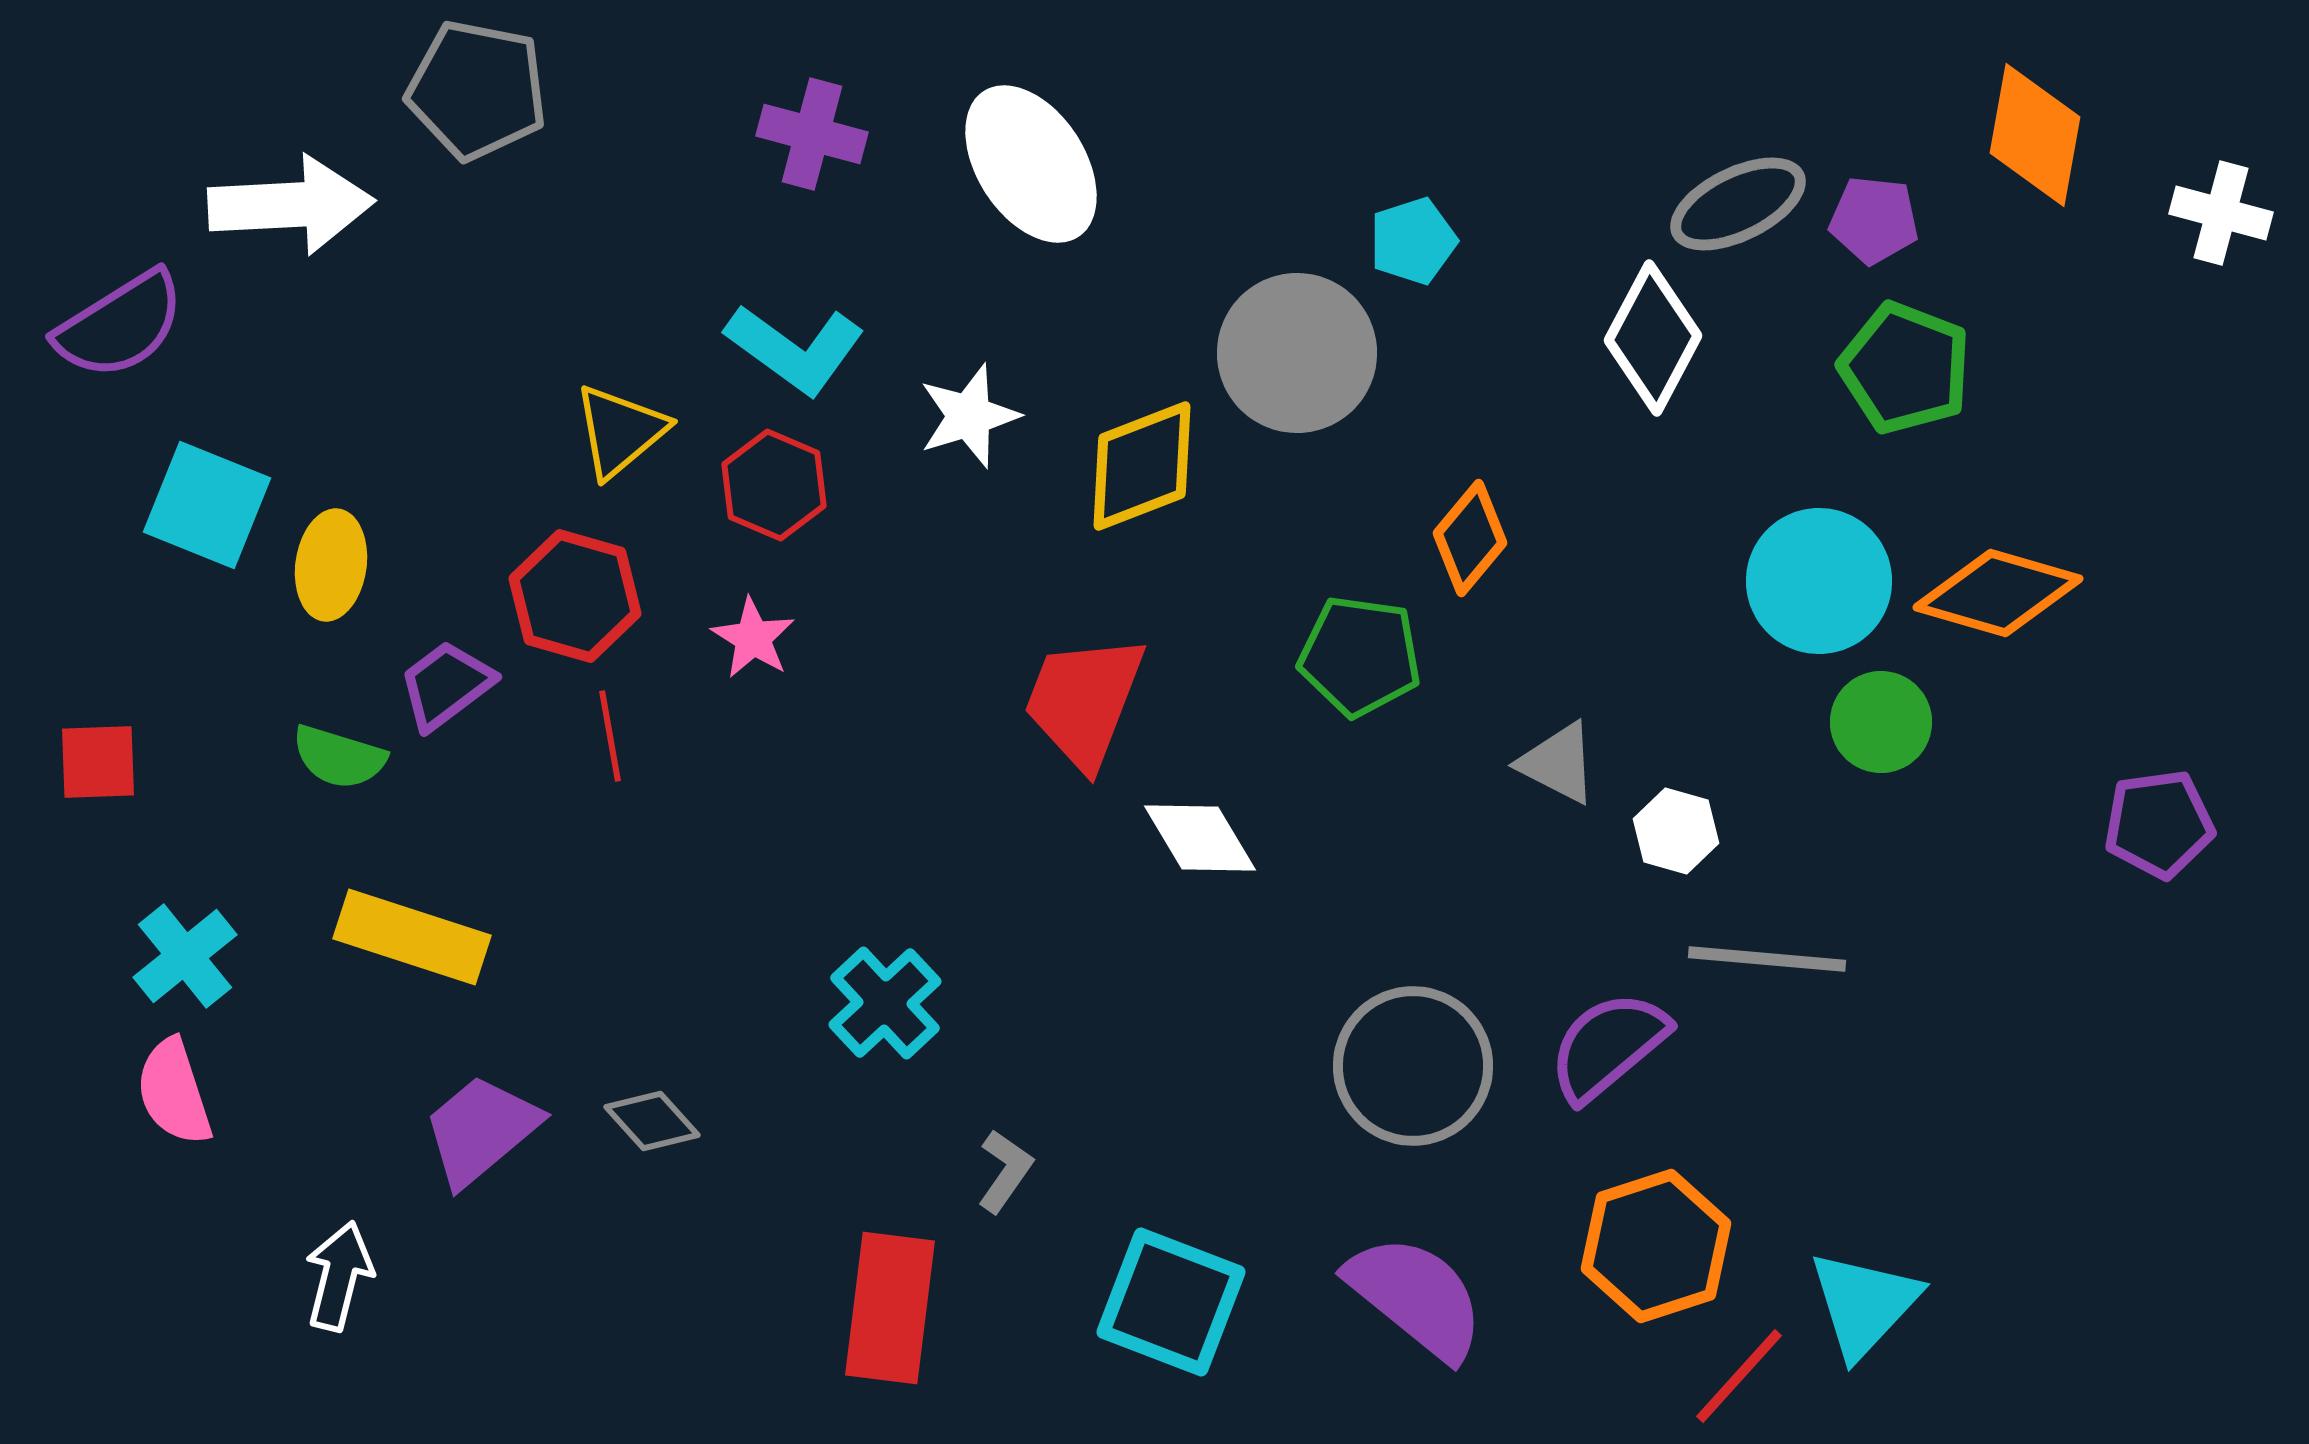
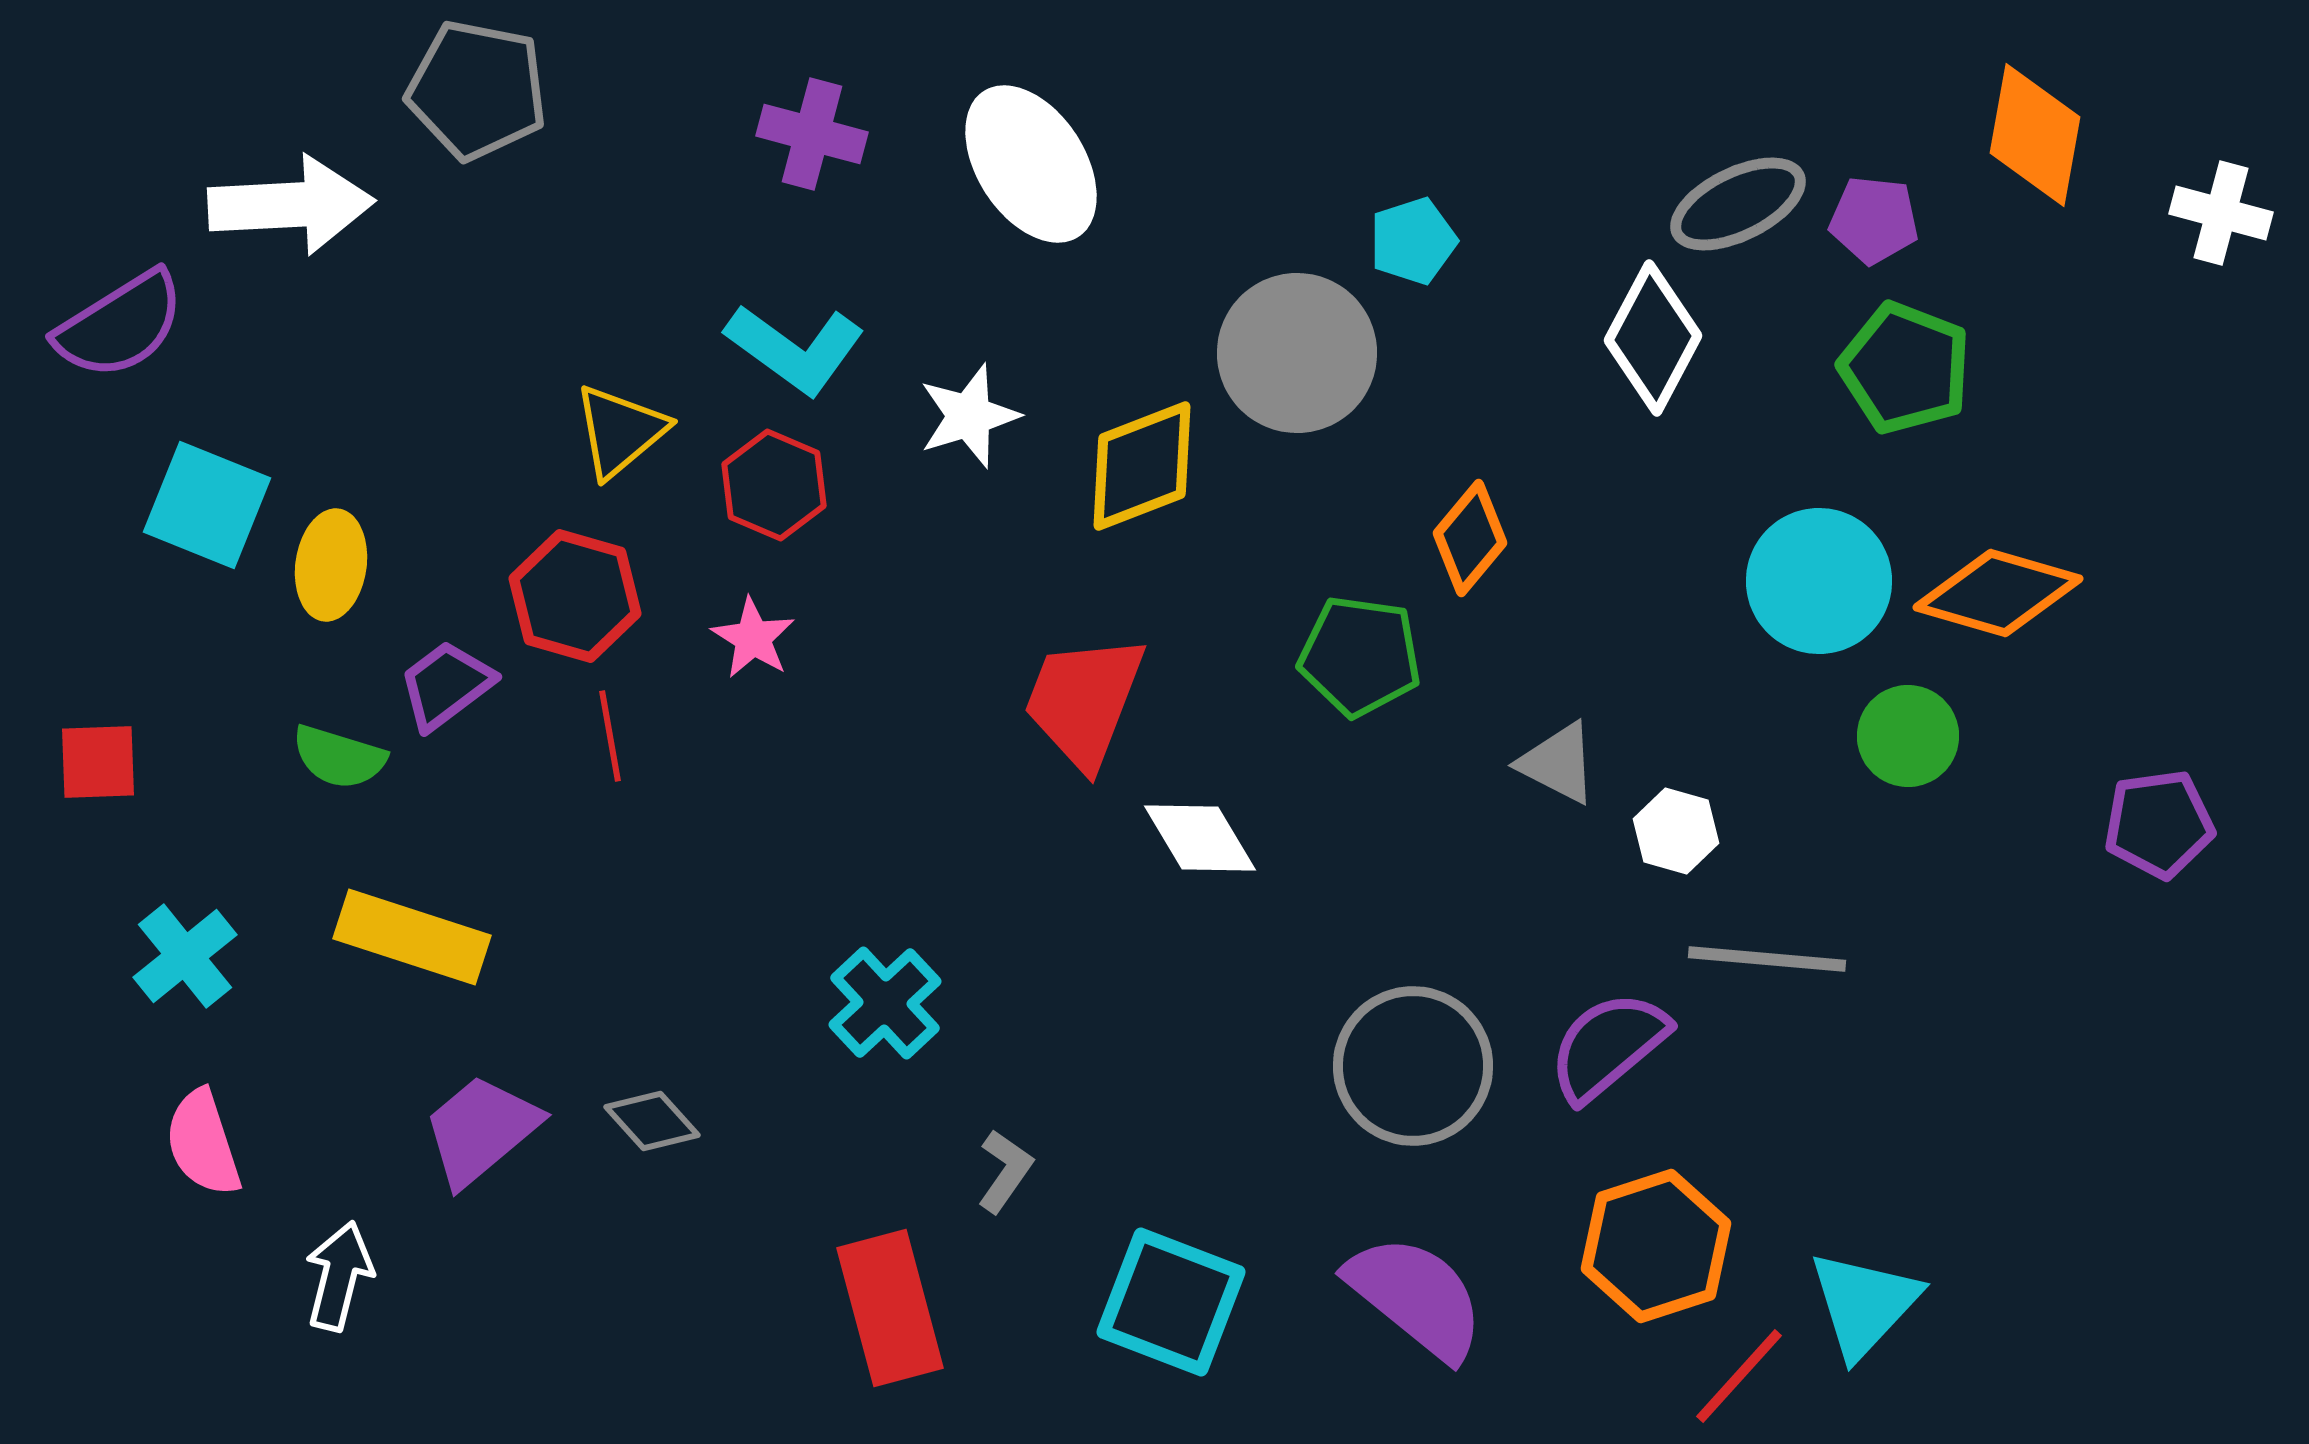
green circle at (1881, 722): moved 27 px right, 14 px down
pink semicircle at (174, 1092): moved 29 px right, 51 px down
red rectangle at (890, 1308): rotated 22 degrees counterclockwise
